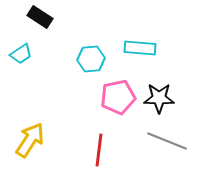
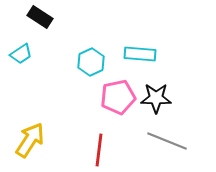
cyan rectangle: moved 6 px down
cyan hexagon: moved 3 px down; rotated 20 degrees counterclockwise
black star: moved 3 px left
